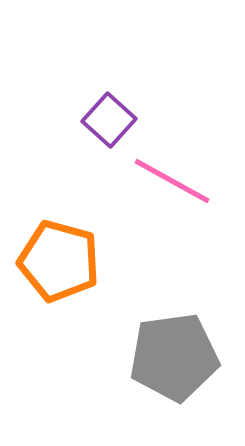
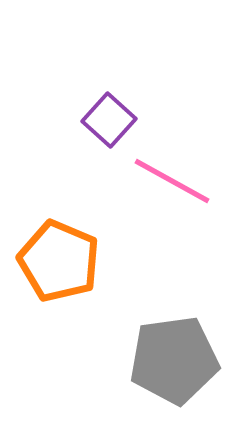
orange pentagon: rotated 8 degrees clockwise
gray pentagon: moved 3 px down
